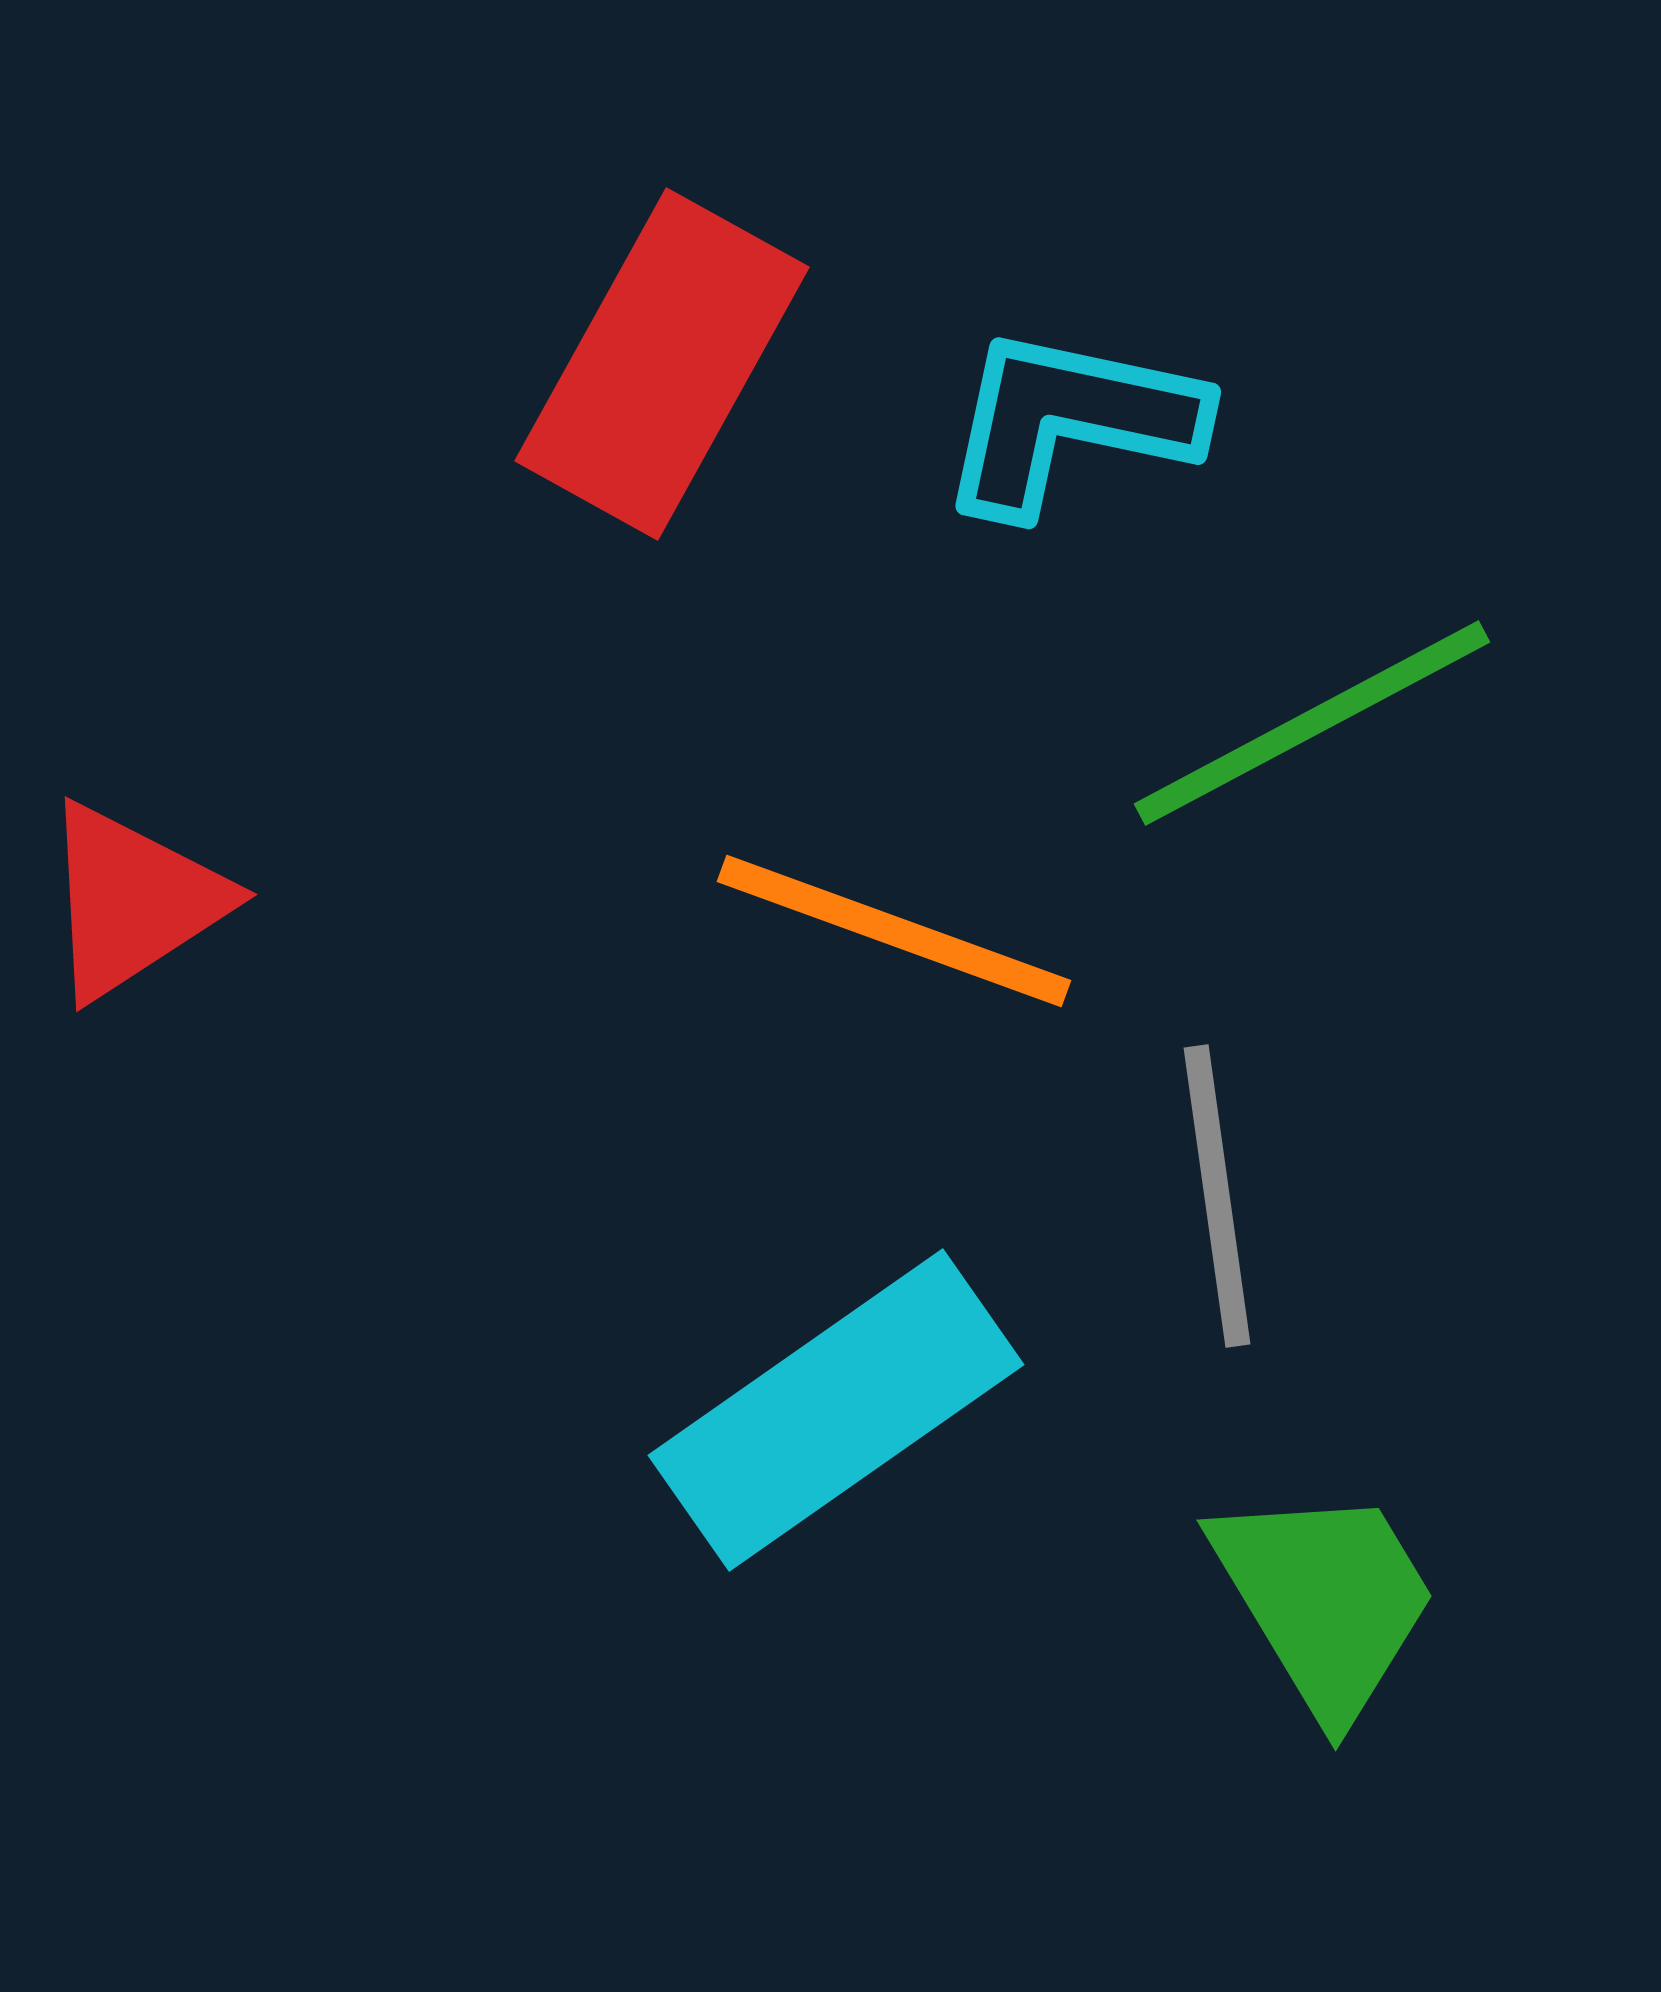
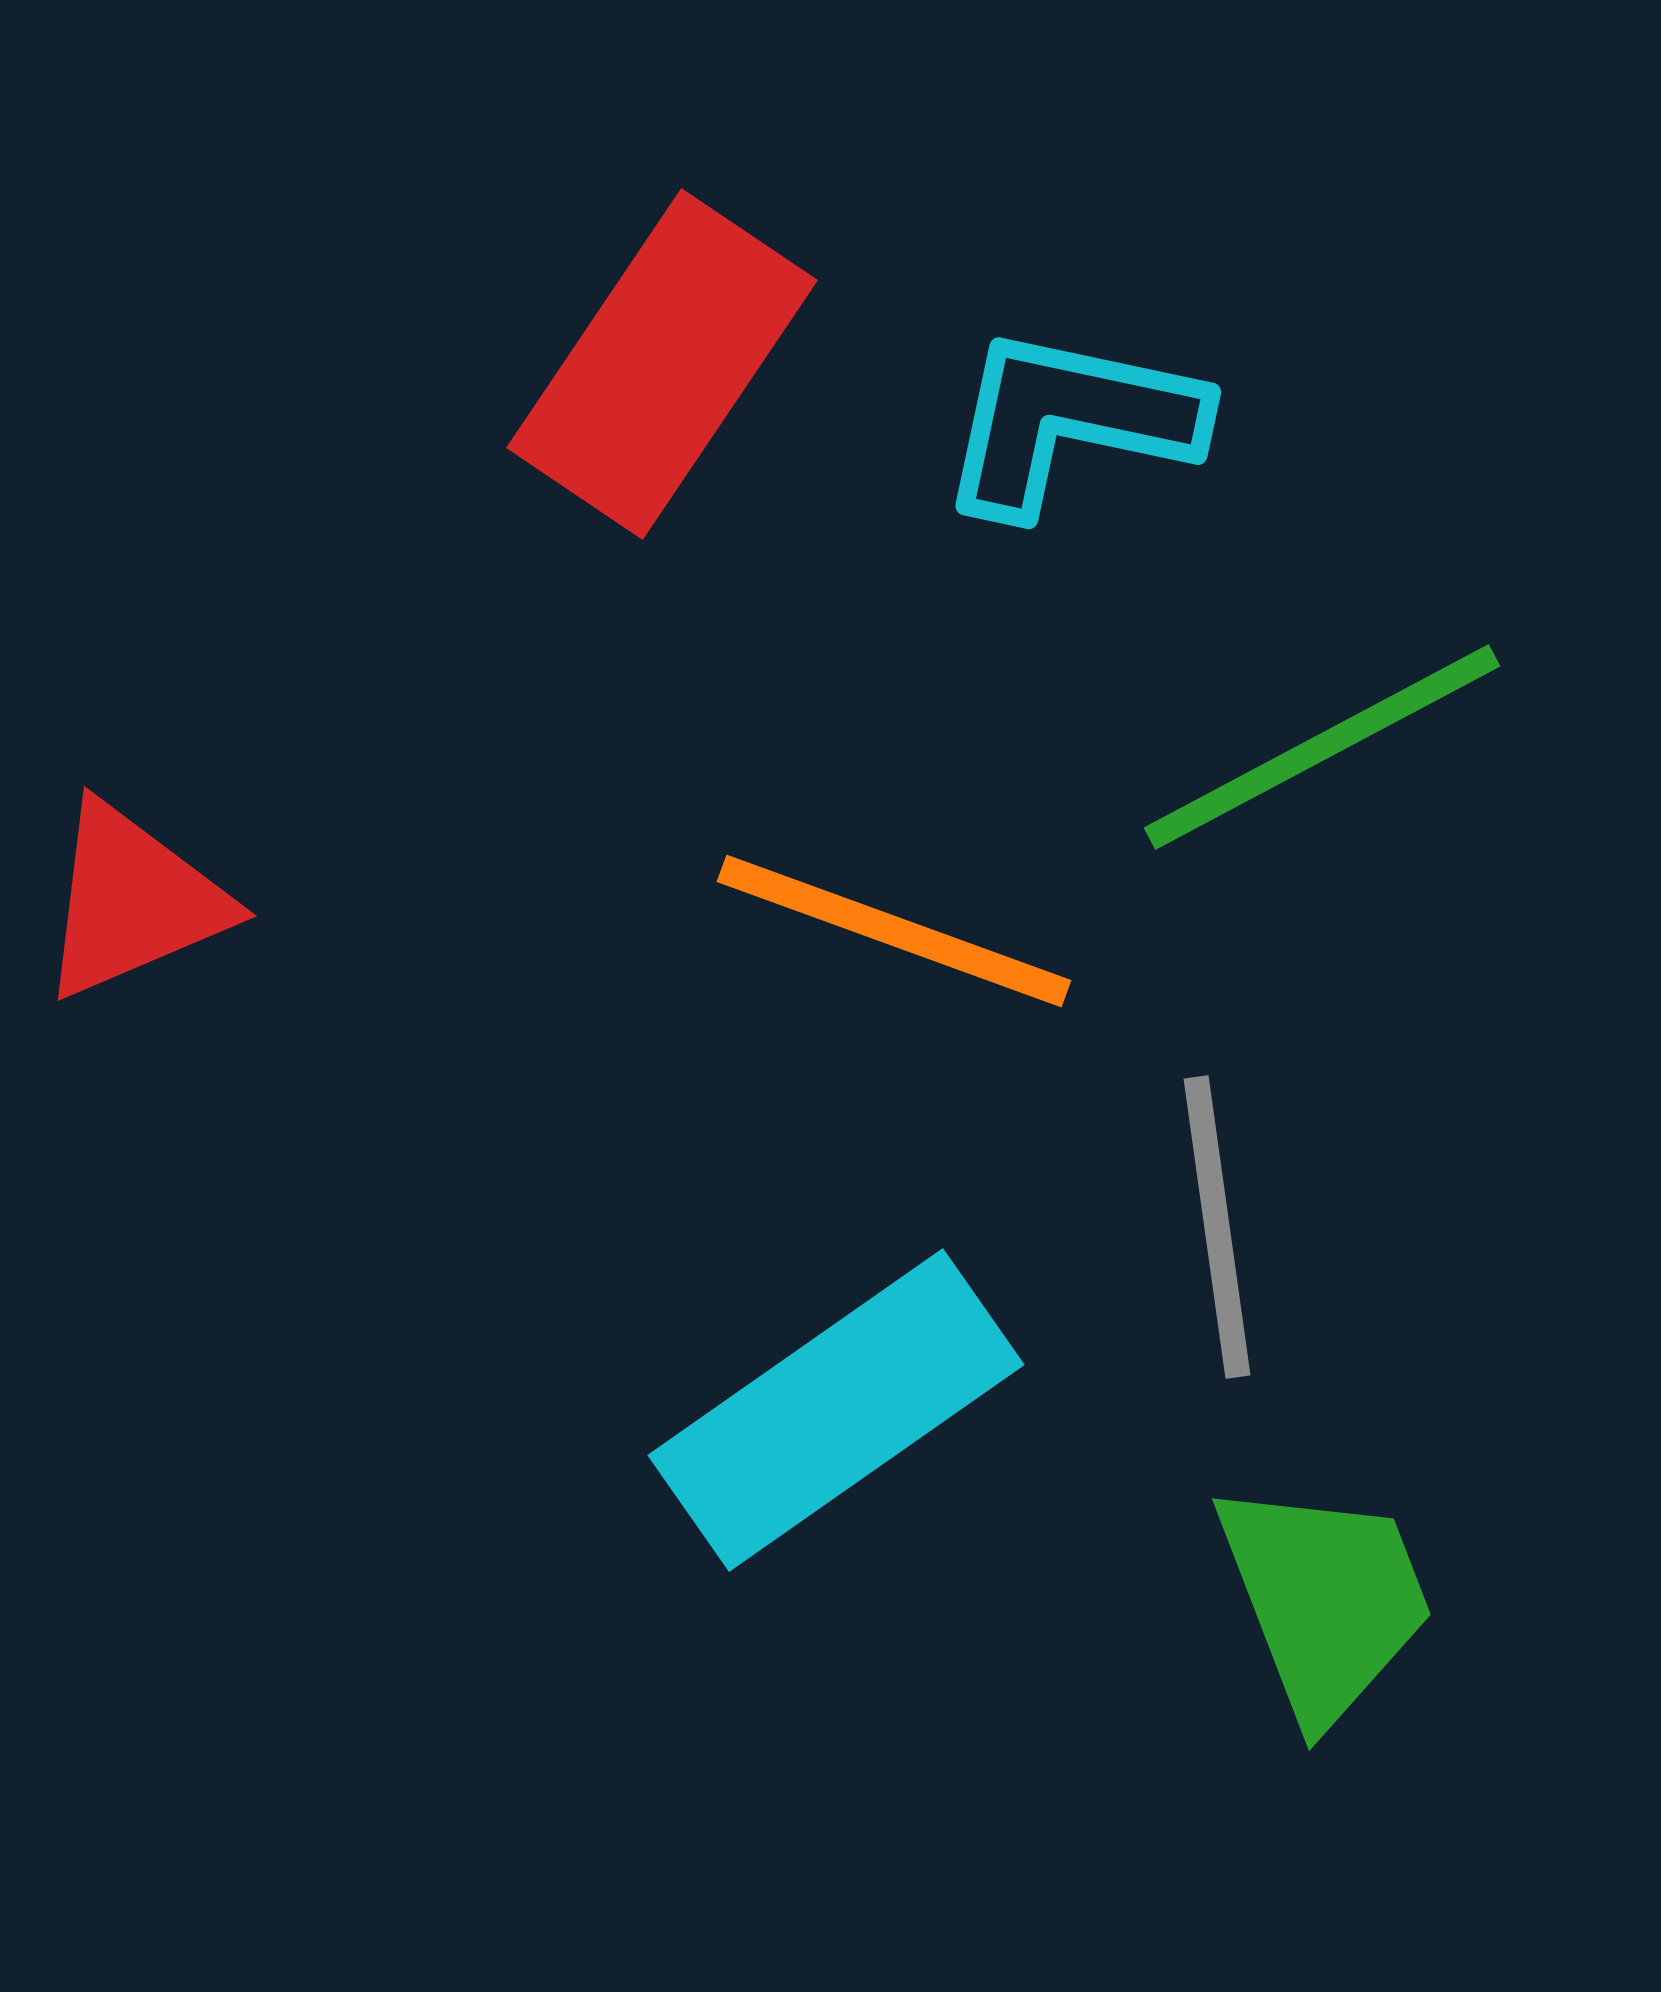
red rectangle: rotated 5 degrees clockwise
green line: moved 10 px right, 24 px down
red triangle: rotated 10 degrees clockwise
gray line: moved 31 px down
green trapezoid: rotated 10 degrees clockwise
